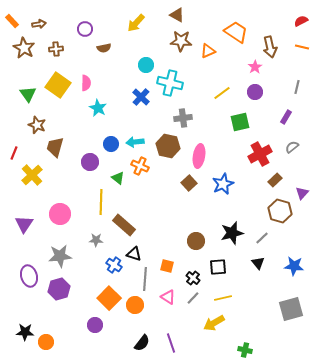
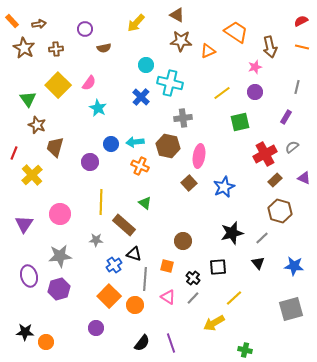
pink star at (255, 67): rotated 16 degrees clockwise
pink semicircle at (86, 83): moved 3 px right; rotated 35 degrees clockwise
yellow square at (58, 85): rotated 10 degrees clockwise
green triangle at (28, 94): moved 5 px down
red cross at (260, 154): moved 5 px right
green triangle at (118, 178): moved 27 px right, 25 px down
blue star at (223, 184): moved 1 px right, 3 px down
purple triangle at (302, 193): moved 2 px right, 15 px up; rotated 48 degrees counterclockwise
brown circle at (196, 241): moved 13 px left
blue cross at (114, 265): rotated 21 degrees clockwise
orange square at (109, 298): moved 2 px up
yellow line at (223, 298): moved 11 px right; rotated 30 degrees counterclockwise
purple circle at (95, 325): moved 1 px right, 3 px down
